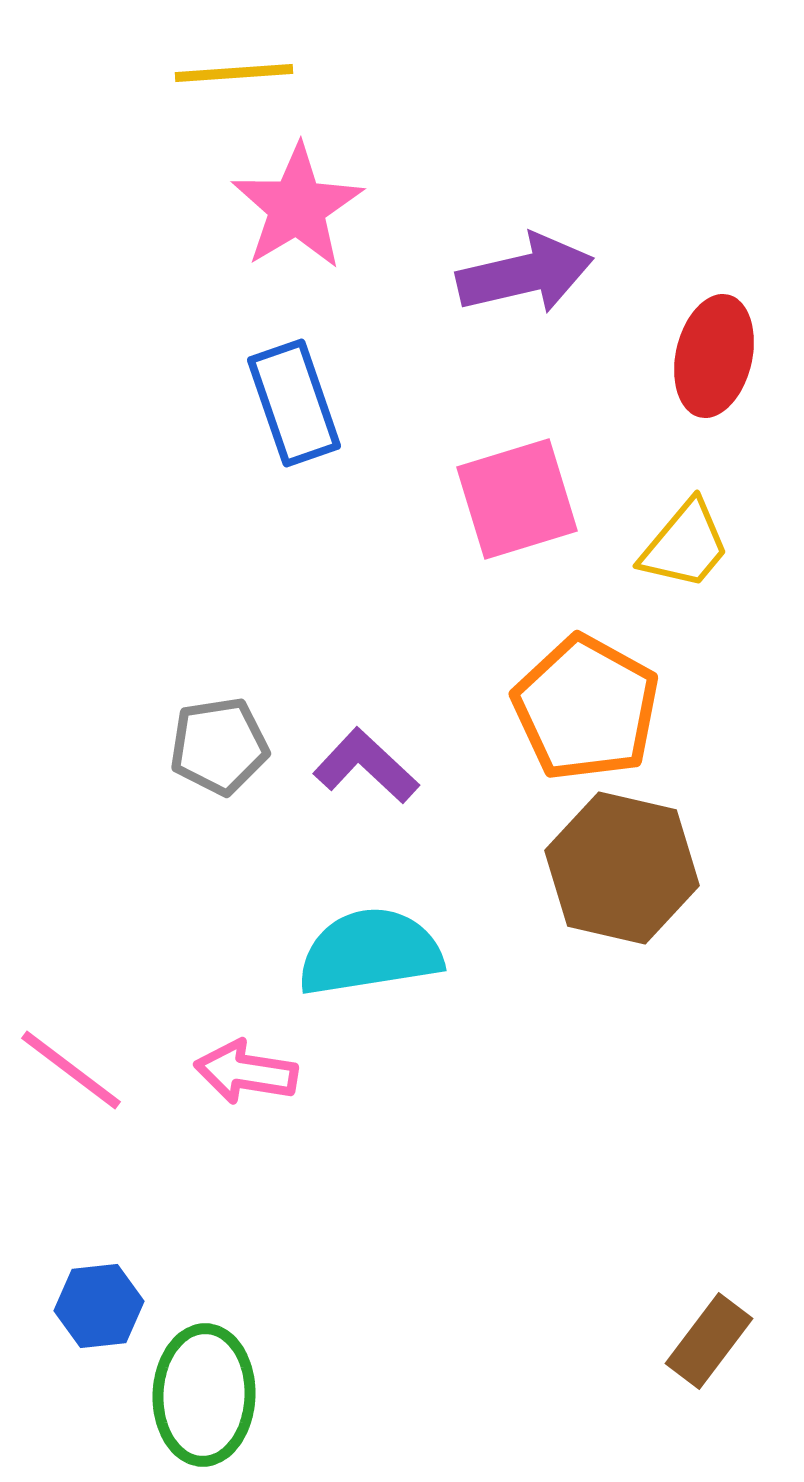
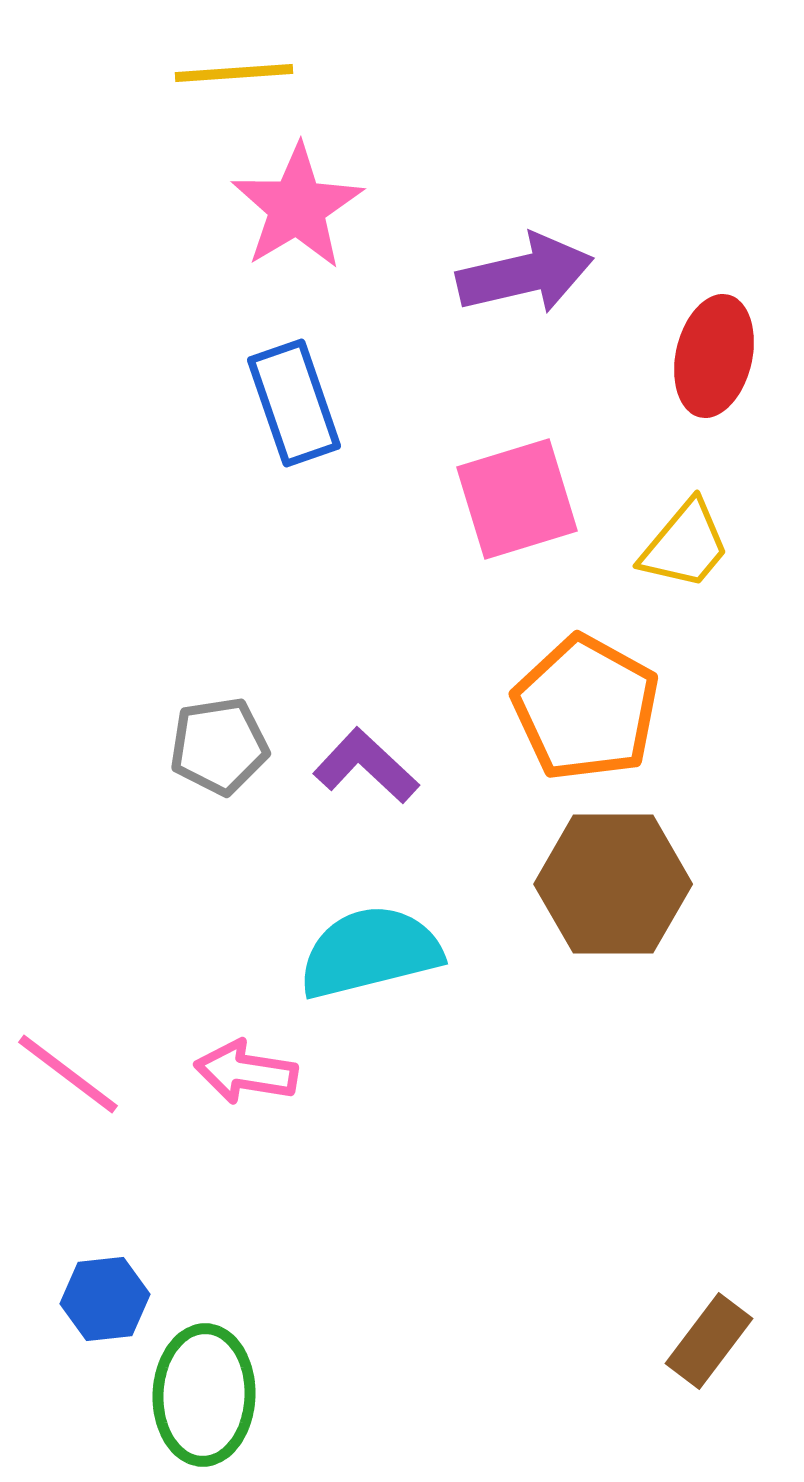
brown hexagon: moved 9 px left, 16 px down; rotated 13 degrees counterclockwise
cyan semicircle: rotated 5 degrees counterclockwise
pink line: moved 3 px left, 4 px down
blue hexagon: moved 6 px right, 7 px up
